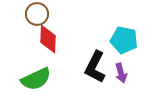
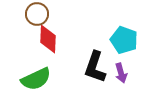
cyan pentagon: rotated 8 degrees clockwise
black L-shape: rotated 8 degrees counterclockwise
